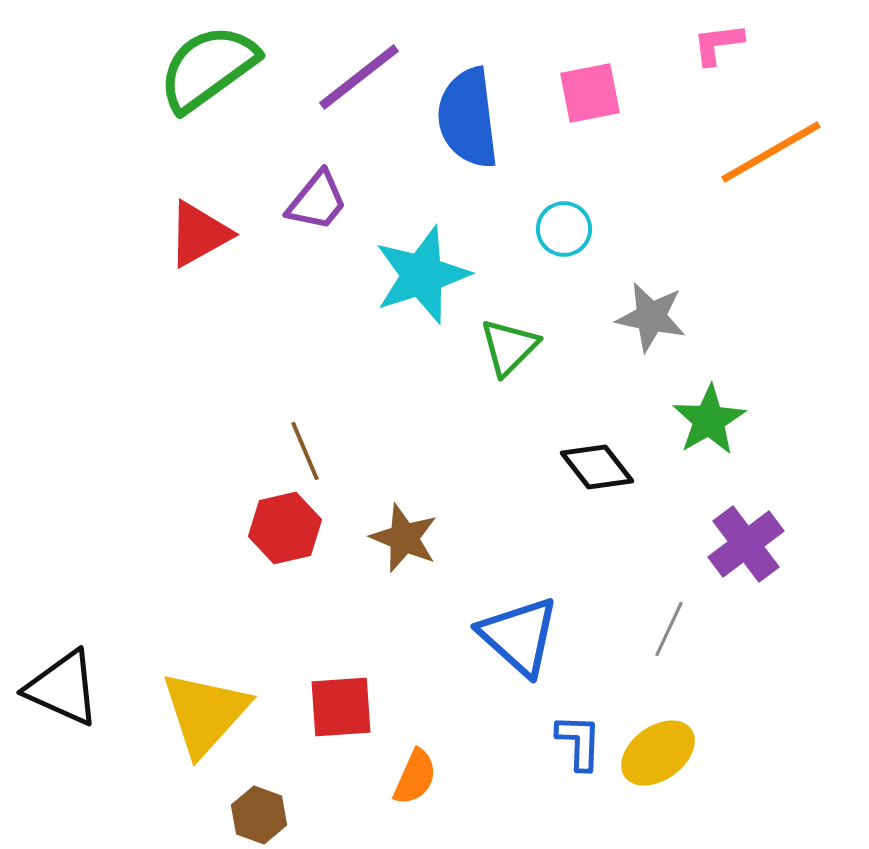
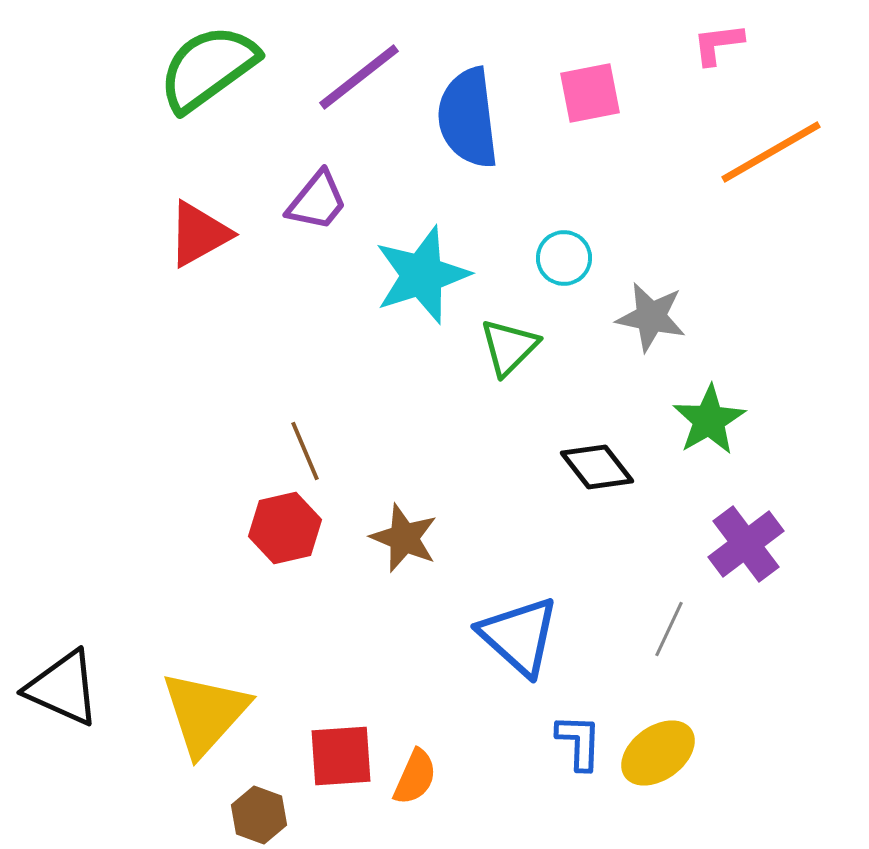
cyan circle: moved 29 px down
red square: moved 49 px down
